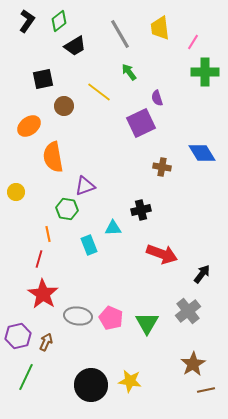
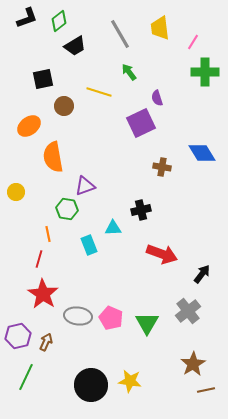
black L-shape: moved 3 px up; rotated 35 degrees clockwise
yellow line: rotated 20 degrees counterclockwise
